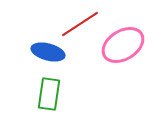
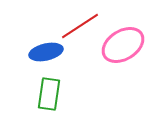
red line: moved 2 px down
blue ellipse: moved 2 px left; rotated 28 degrees counterclockwise
